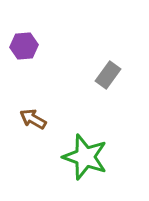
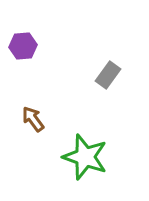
purple hexagon: moved 1 px left
brown arrow: rotated 24 degrees clockwise
